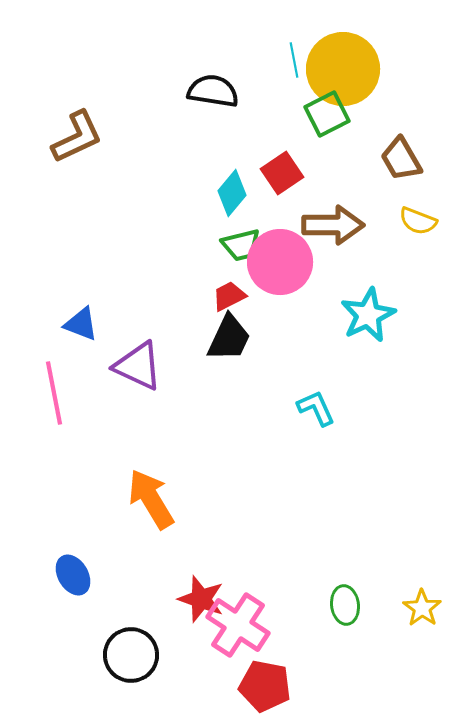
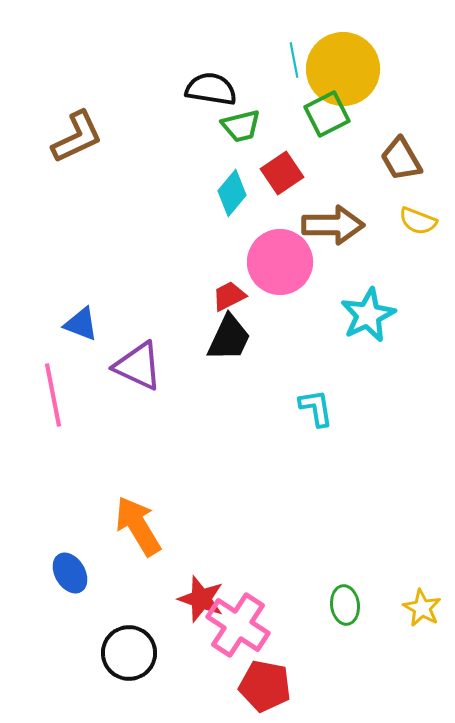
black semicircle: moved 2 px left, 2 px up
green trapezoid: moved 119 px up
pink line: moved 1 px left, 2 px down
cyan L-shape: rotated 15 degrees clockwise
orange arrow: moved 13 px left, 27 px down
blue ellipse: moved 3 px left, 2 px up
yellow star: rotated 6 degrees counterclockwise
black circle: moved 2 px left, 2 px up
